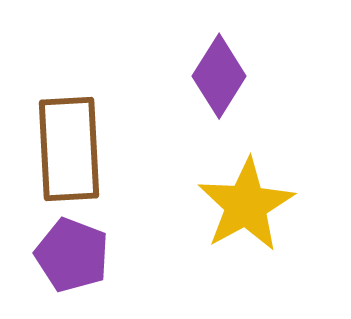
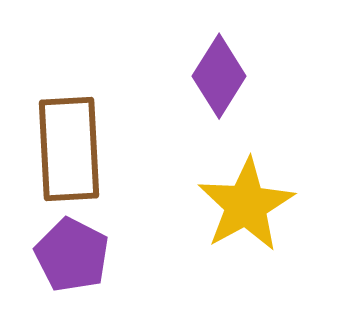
purple pentagon: rotated 6 degrees clockwise
